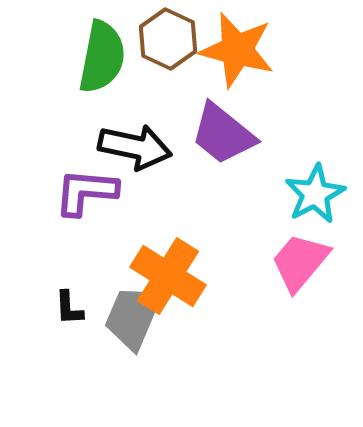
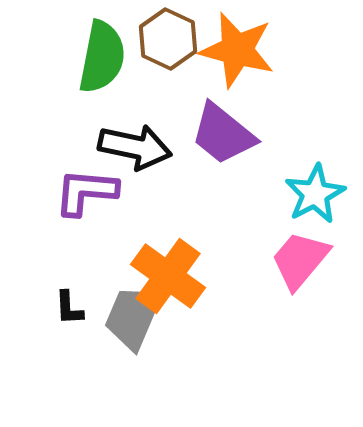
pink trapezoid: moved 2 px up
orange cross: rotated 4 degrees clockwise
